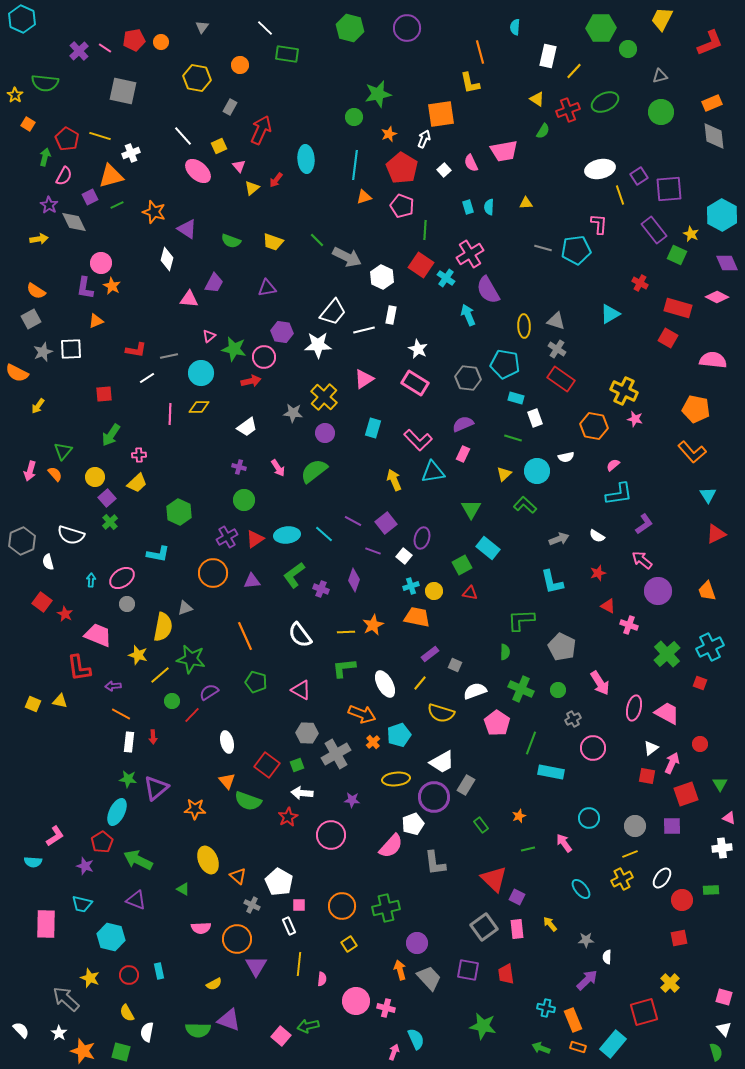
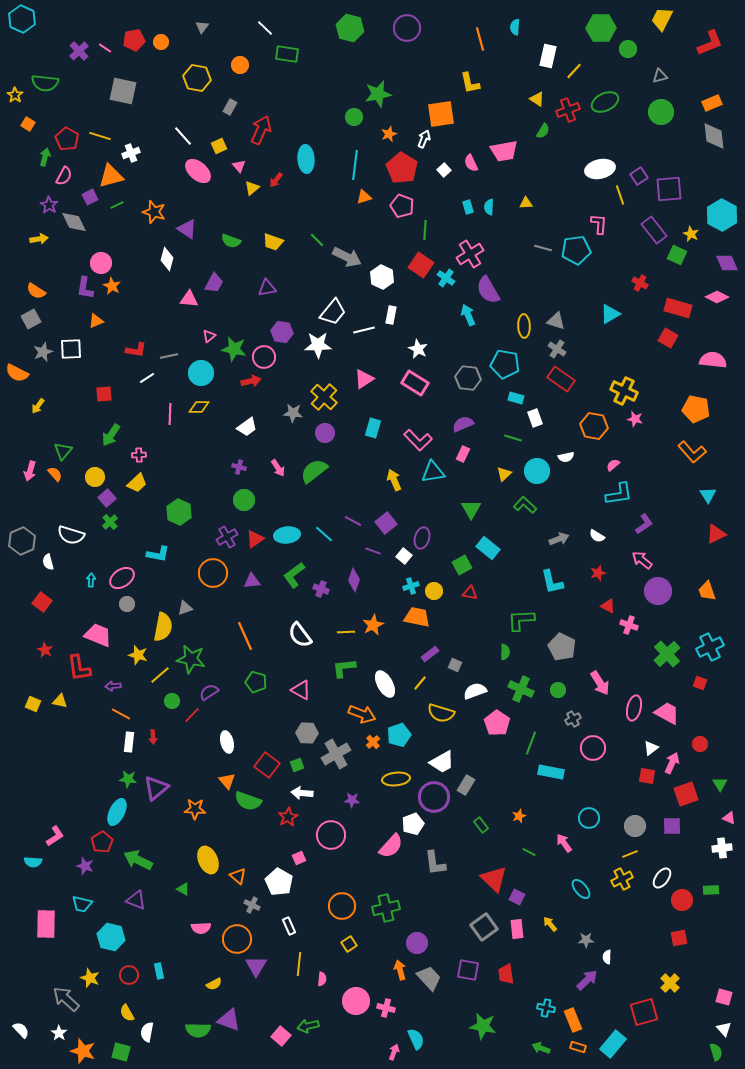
orange line at (480, 52): moved 13 px up
red star at (65, 614): moved 20 px left, 36 px down
green line at (528, 849): moved 1 px right, 3 px down; rotated 40 degrees clockwise
pink square at (299, 905): moved 47 px up; rotated 24 degrees counterclockwise
